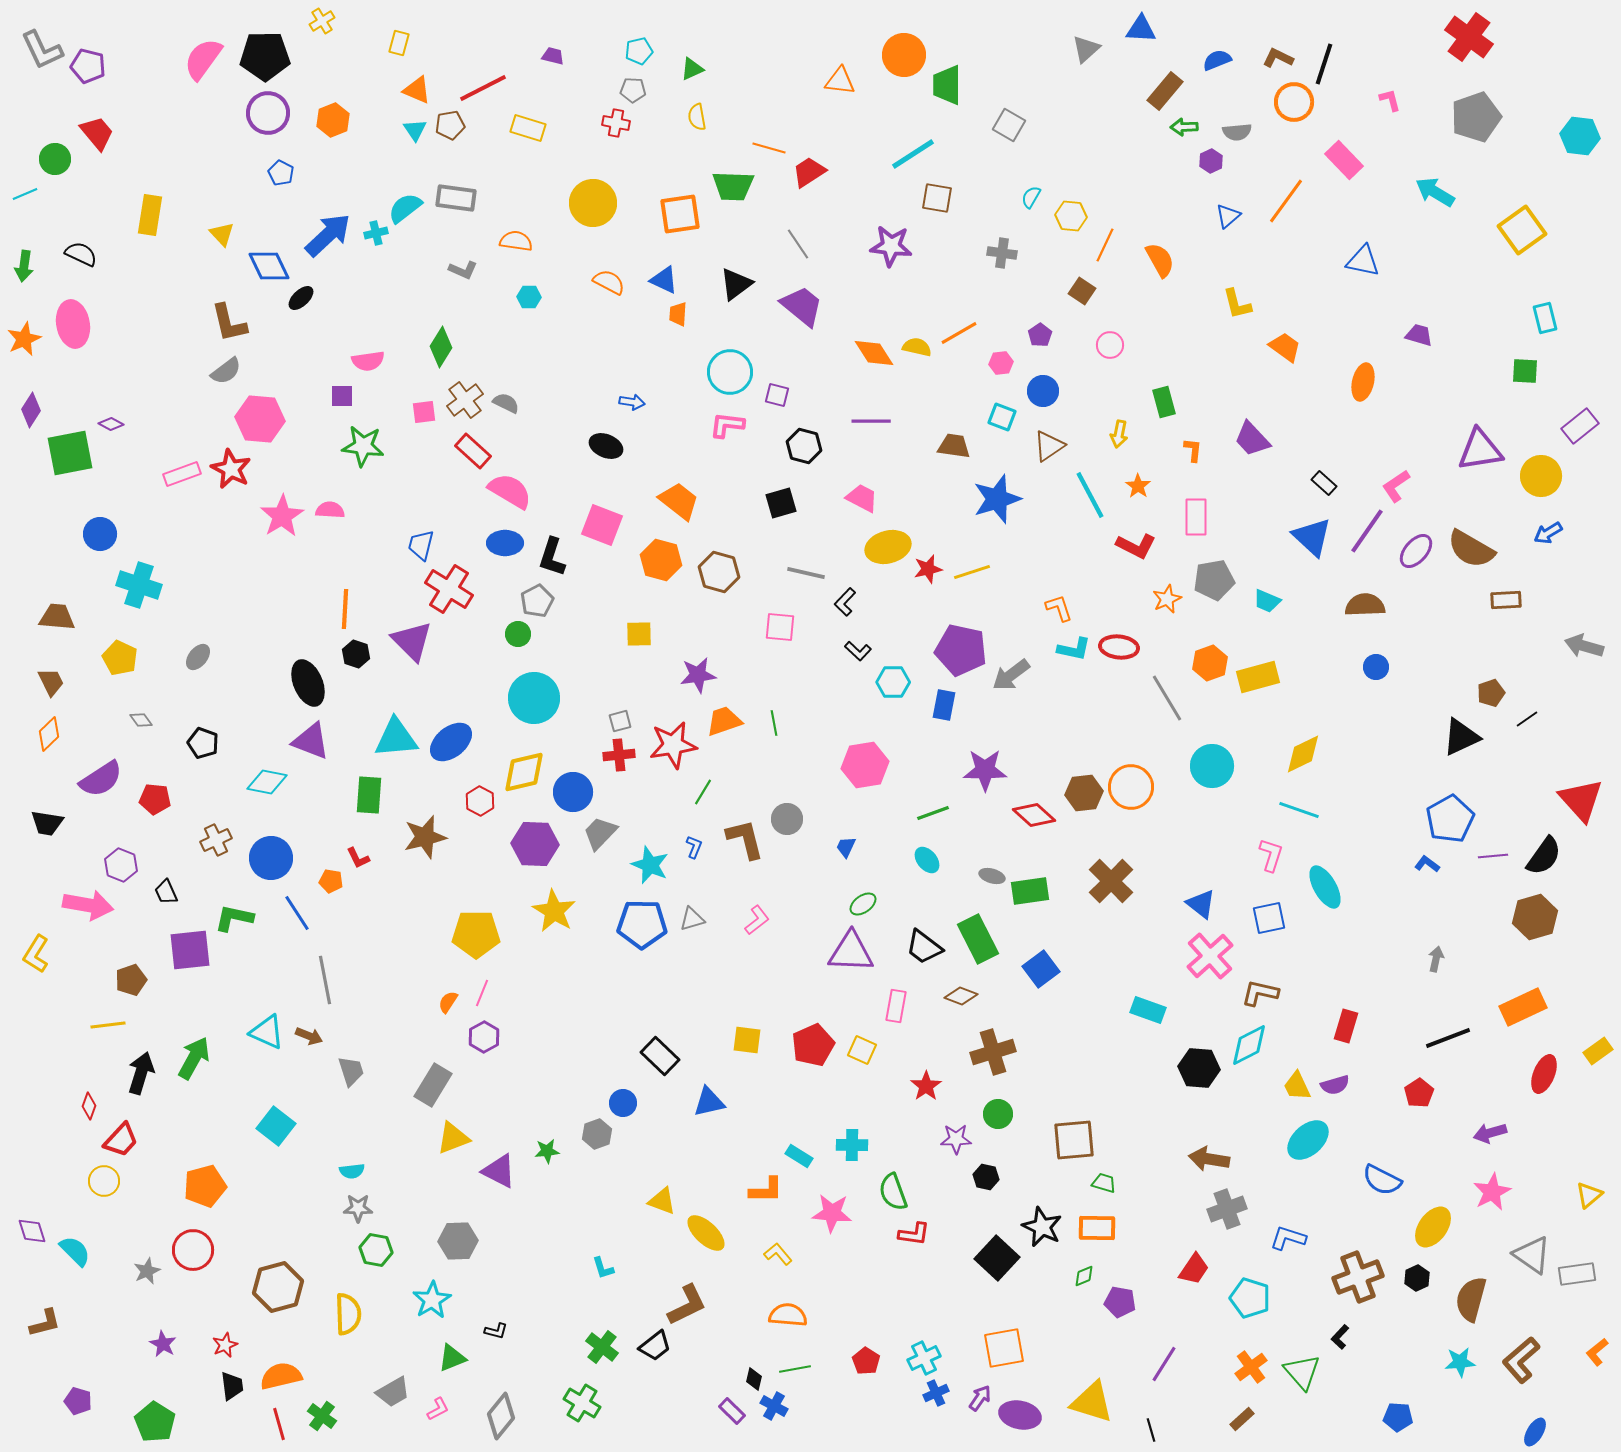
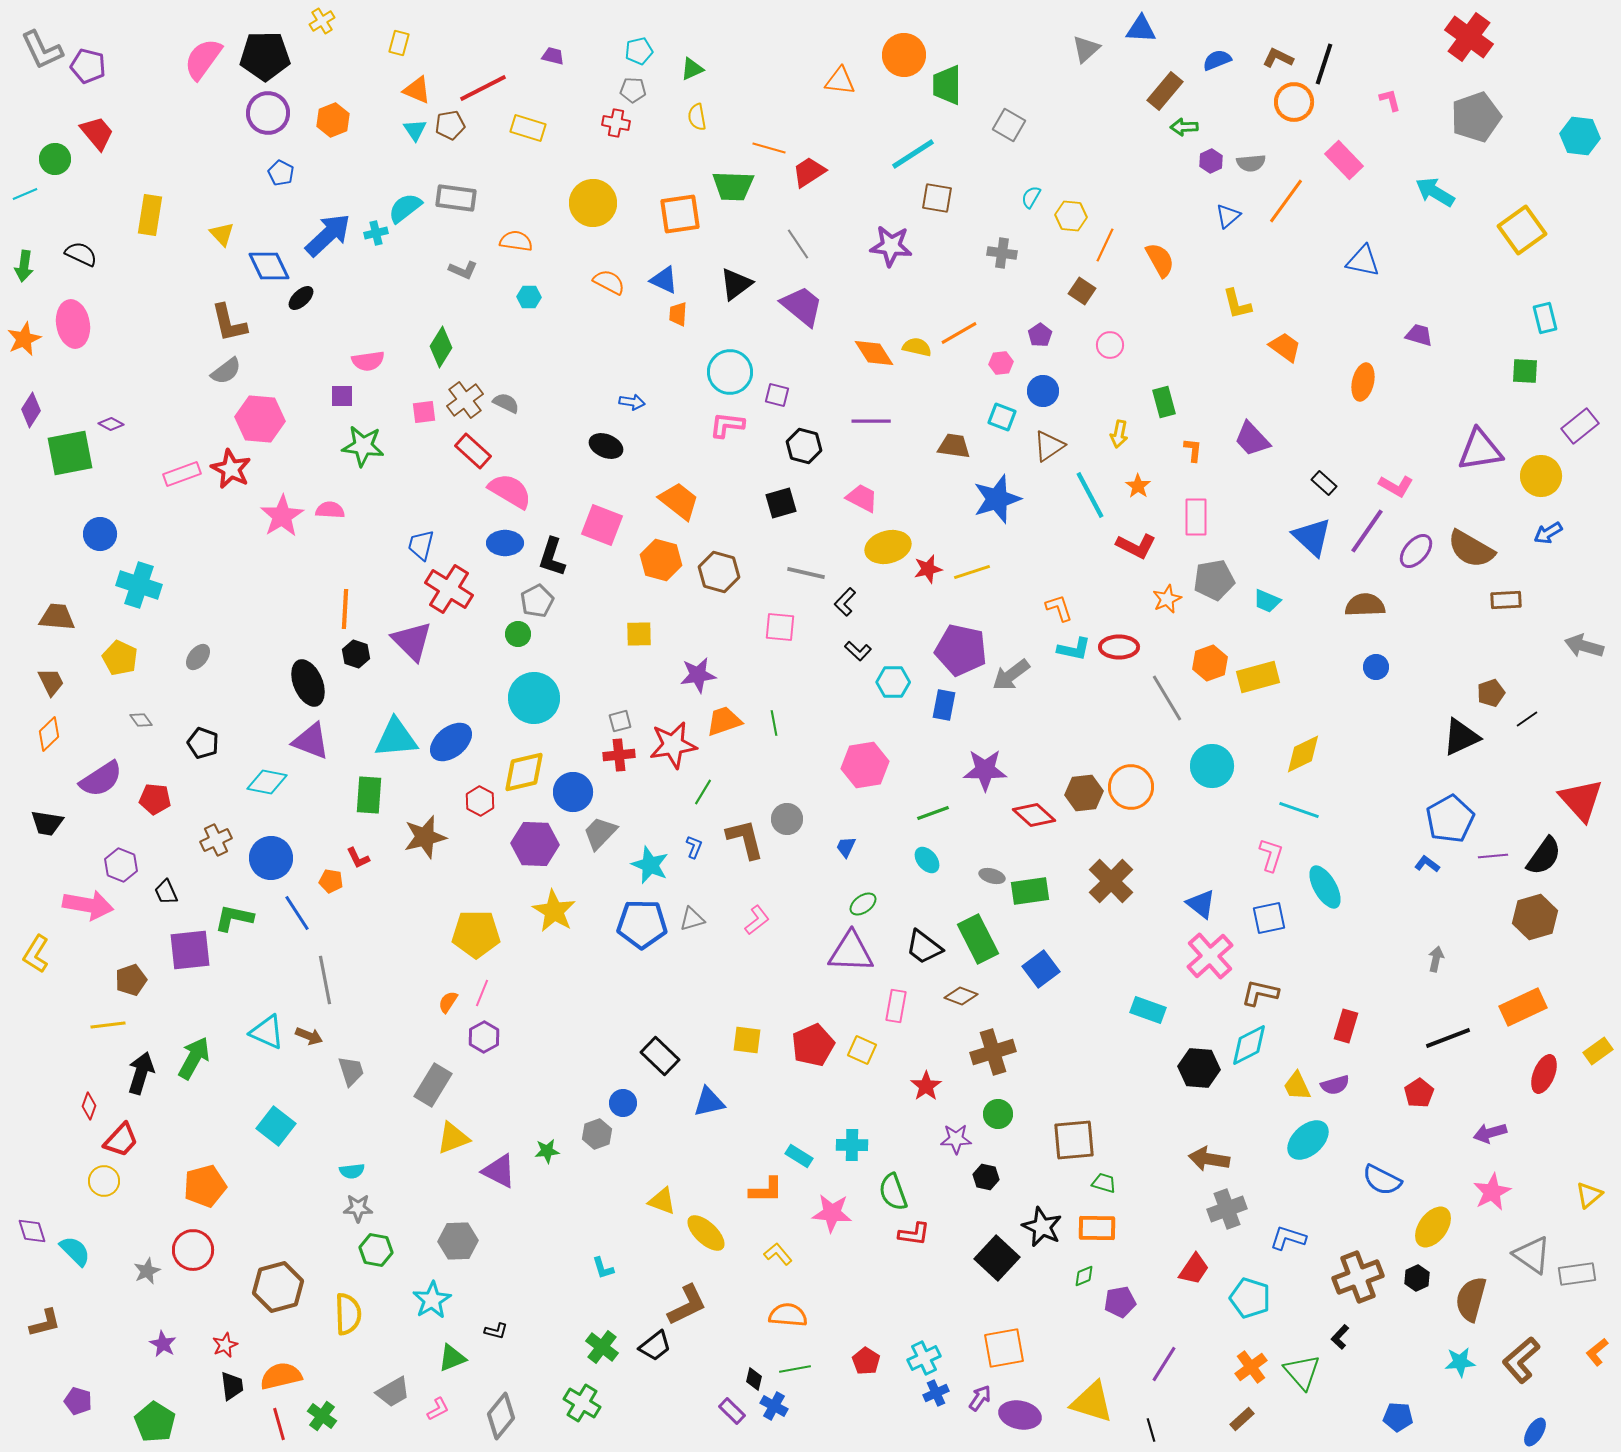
gray semicircle at (1237, 132): moved 14 px right, 31 px down
pink L-shape at (1396, 486): rotated 116 degrees counterclockwise
red ellipse at (1119, 647): rotated 6 degrees counterclockwise
purple pentagon at (1120, 1302): rotated 20 degrees counterclockwise
